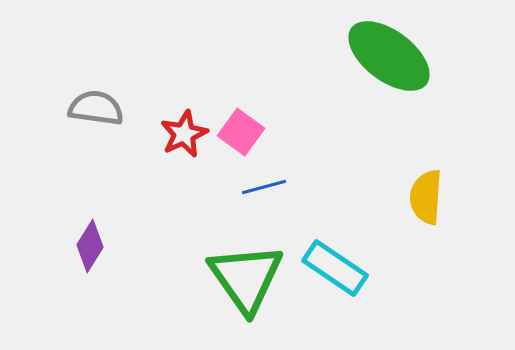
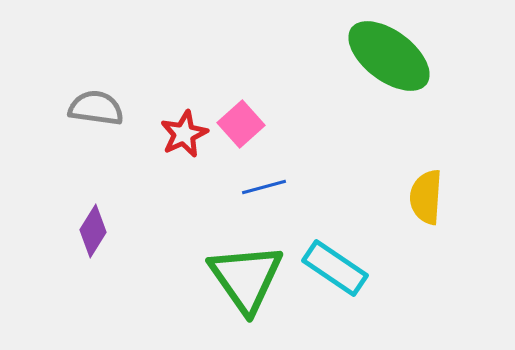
pink square: moved 8 px up; rotated 12 degrees clockwise
purple diamond: moved 3 px right, 15 px up
